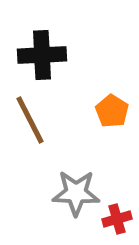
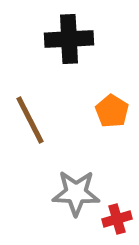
black cross: moved 27 px right, 16 px up
